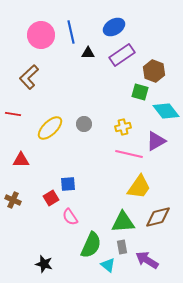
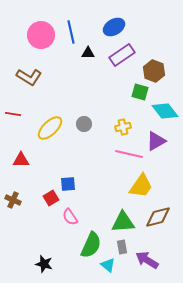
brown L-shape: rotated 105 degrees counterclockwise
cyan diamond: moved 1 px left
yellow trapezoid: moved 2 px right, 1 px up
